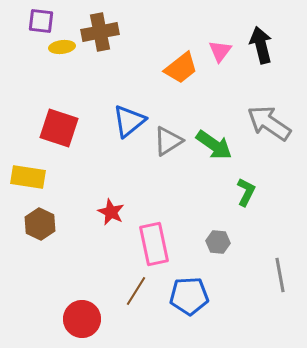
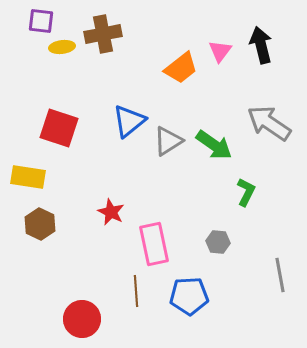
brown cross: moved 3 px right, 2 px down
brown line: rotated 36 degrees counterclockwise
